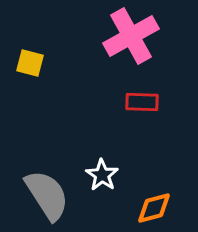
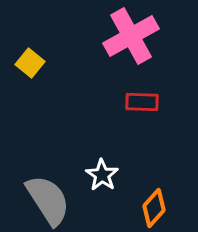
yellow square: rotated 24 degrees clockwise
gray semicircle: moved 1 px right, 5 px down
orange diamond: rotated 33 degrees counterclockwise
